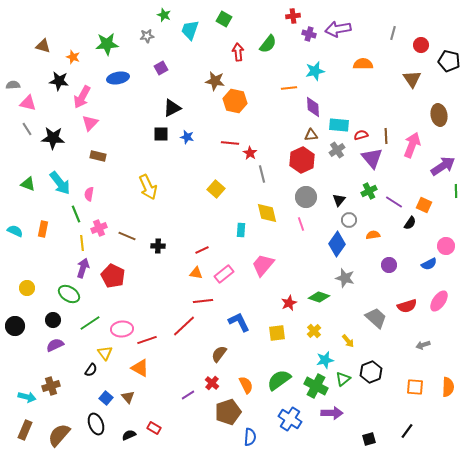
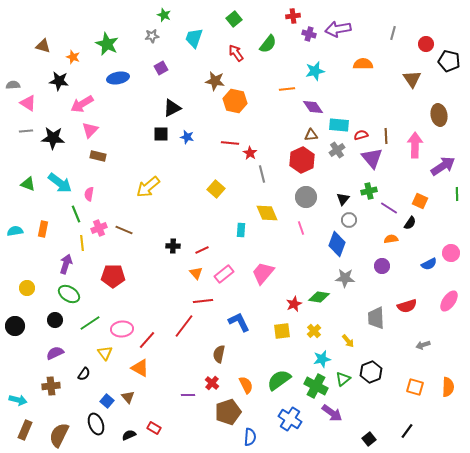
green square at (224, 19): moved 10 px right; rotated 21 degrees clockwise
cyan trapezoid at (190, 30): moved 4 px right, 8 px down
gray star at (147, 36): moved 5 px right
green star at (107, 44): rotated 30 degrees clockwise
red circle at (421, 45): moved 5 px right, 1 px up
red arrow at (238, 52): moved 2 px left, 1 px down; rotated 30 degrees counterclockwise
orange line at (289, 88): moved 2 px left, 1 px down
pink arrow at (82, 97): moved 7 px down; rotated 30 degrees clockwise
pink triangle at (28, 103): rotated 18 degrees clockwise
purple diamond at (313, 107): rotated 30 degrees counterclockwise
pink triangle at (90, 123): moved 7 px down
gray line at (27, 129): moved 1 px left, 2 px down; rotated 64 degrees counterclockwise
pink arrow at (412, 145): moved 3 px right; rotated 20 degrees counterclockwise
cyan arrow at (60, 183): rotated 15 degrees counterclockwise
yellow arrow at (148, 187): rotated 75 degrees clockwise
green cross at (369, 191): rotated 14 degrees clockwise
green line at (456, 191): moved 1 px right, 3 px down
black triangle at (339, 200): moved 4 px right, 1 px up
purple line at (394, 202): moved 5 px left, 6 px down
orange square at (424, 205): moved 4 px left, 4 px up
yellow diamond at (267, 213): rotated 10 degrees counterclockwise
pink line at (301, 224): moved 4 px down
cyan semicircle at (15, 231): rotated 35 degrees counterclockwise
orange semicircle at (373, 235): moved 18 px right, 4 px down
brown line at (127, 236): moved 3 px left, 6 px up
blue diamond at (337, 244): rotated 15 degrees counterclockwise
black cross at (158, 246): moved 15 px right
pink circle at (446, 246): moved 5 px right, 7 px down
pink trapezoid at (263, 265): moved 8 px down
purple circle at (389, 265): moved 7 px left, 1 px down
purple arrow at (83, 268): moved 17 px left, 4 px up
orange triangle at (196, 273): rotated 40 degrees clockwise
red pentagon at (113, 276): rotated 25 degrees counterclockwise
gray star at (345, 278): rotated 12 degrees counterclockwise
green diamond at (319, 297): rotated 10 degrees counterclockwise
pink ellipse at (439, 301): moved 10 px right
red star at (289, 303): moved 5 px right, 1 px down
gray trapezoid at (376, 318): rotated 135 degrees counterclockwise
black circle at (53, 320): moved 2 px right
red line at (184, 326): rotated 10 degrees counterclockwise
yellow square at (277, 333): moved 5 px right, 2 px up
red line at (147, 340): rotated 30 degrees counterclockwise
purple semicircle at (55, 345): moved 8 px down
brown semicircle at (219, 354): rotated 24 degrees counterclockwise
cyan star at (325, 360): moved 3 px left, 1 px up
black semicircle at (91, 370): moved 7 px left, 4 px down
brown cross at (51, 386): rotated 12 degrees clockwise
orange square at (415, 387): rotated 12 degrees clockwise
purple line at (188, 395): rotated 32 degrees clockwise
cyan arrow at (27, 397): moved 9 px left, 3 px down
blue square at (106, 398): moved 1 px right, 3 px down
purple arrow at (332, 413): rotated 35 degrees clockwise
brown semicircle at (59, 435): rotated 15 degrees counterclockwise
black square at (369, 439): rotated 24 degrees counterclockwise
